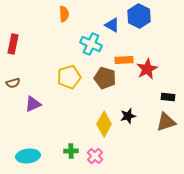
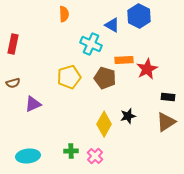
brown triangle: rotated 15 degrees counterclockwise
